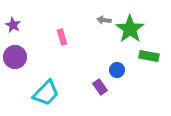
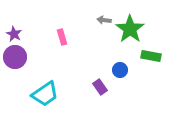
purple star: moved 1 px right, 9 px down
green rectangle: moved 2 px right
blue circle: moved 3 px right
cyan trapezoid: moved 1 px left, 1 px down; rotated 12 degrees clockwise
